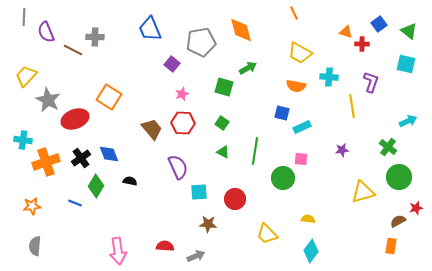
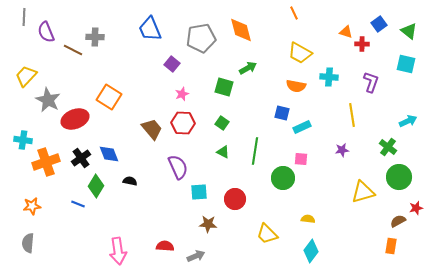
gray pentagon at (201, 42): moved 4 px up
yellow line at (352, 106): moved 9 px down
blue line at (75, 203): moved 3 px right, 1 px down
gray semicircle at (35, 246): moved 7 px left, 3 px up
